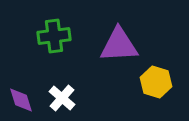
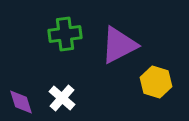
green cross: moved 11 px right, 2 px up
purple triangle: rotated 24 degrees counterclockwise
purple diamond: moved 2 px down
